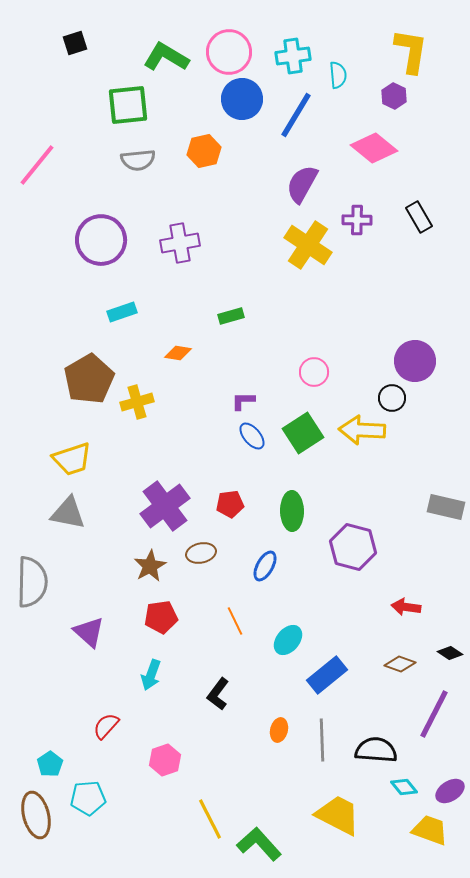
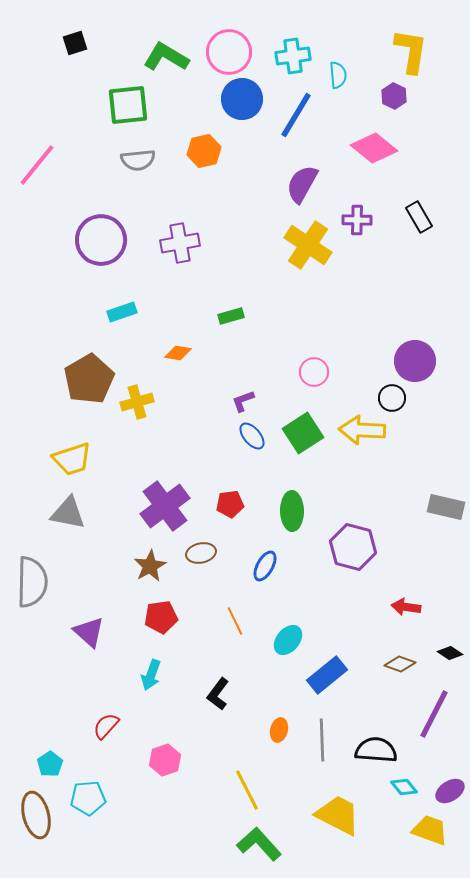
purple L-shape at (243, 401): rotated 20 degrees counterclockwise
yellow line at (210, 819): moved 37 px right, 29 px up
